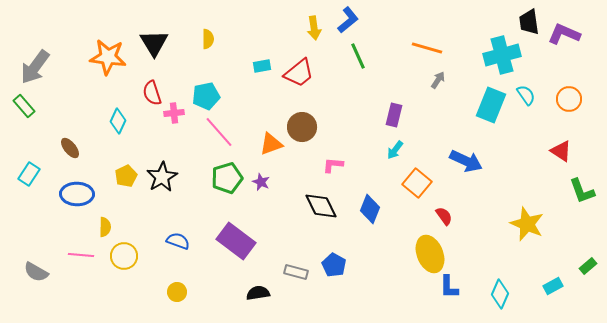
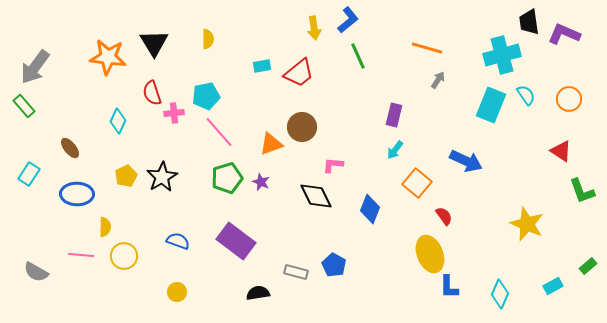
black diamond at (321, 206): moved 5 px left, 10 px up
